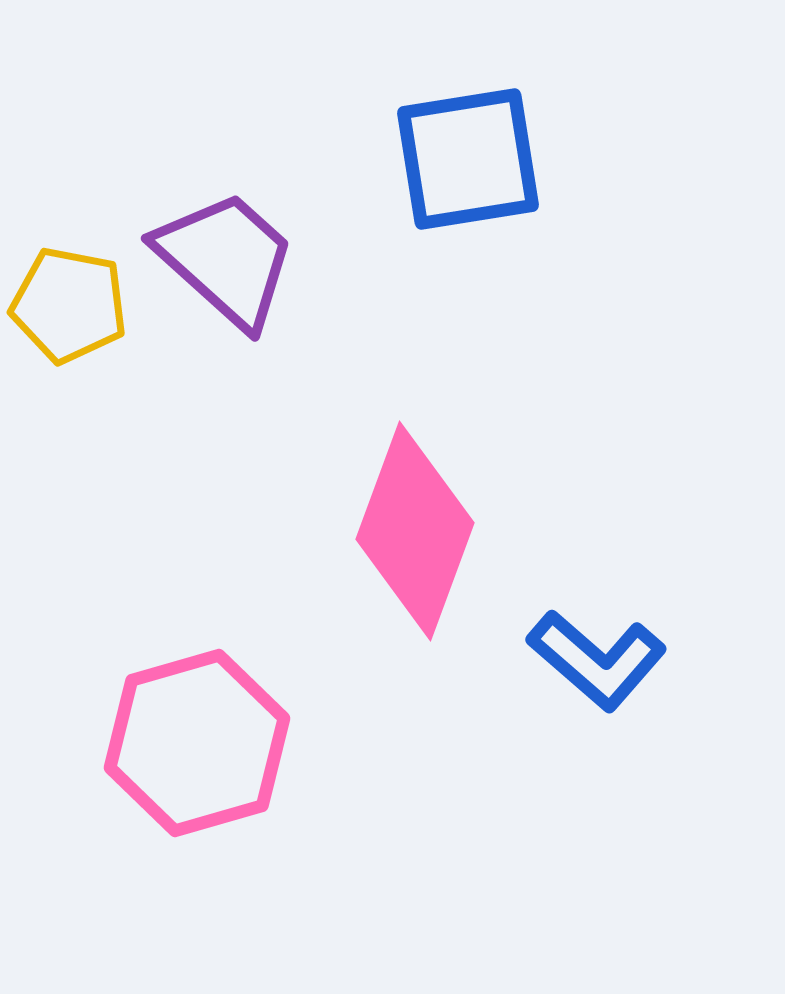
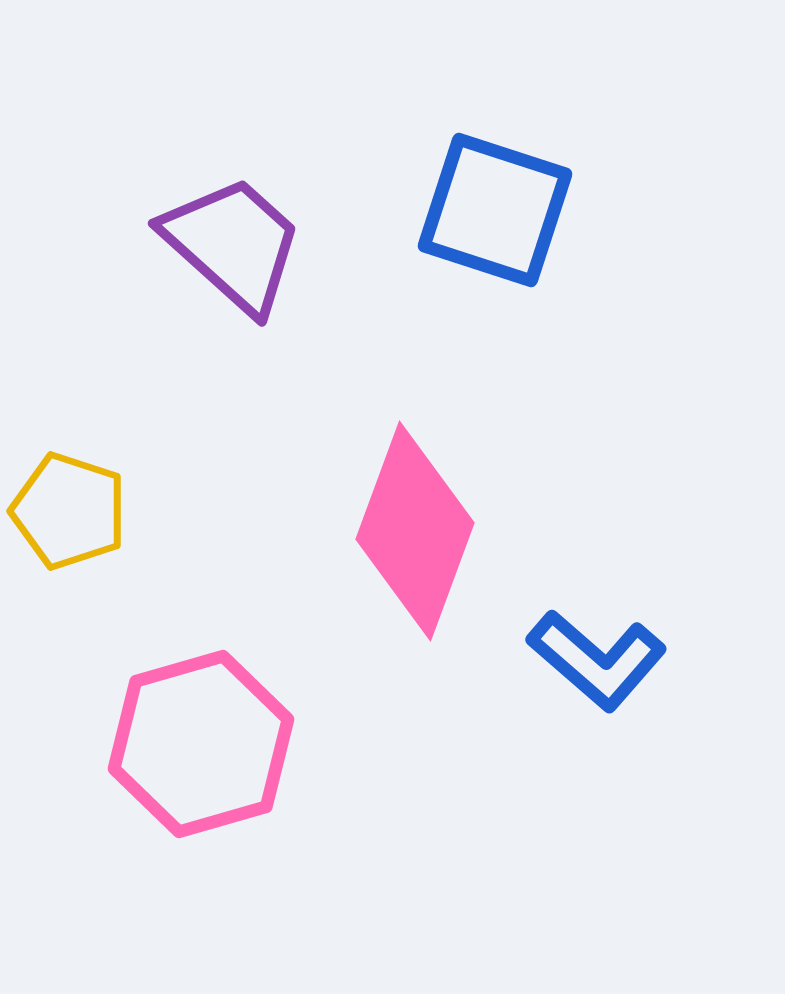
blue square: moved 27 px right, 51 px down; rotated 27 degrees clockwise
purple trapezoid: moved 7 px right, 15 px up
yellow pentagon: moved 206 px down; rotated 7 degrees clockwise
pink hexagon: moved 4 px right, 1 px down
